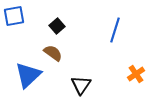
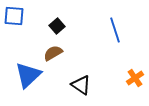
blue square: rotated 15 degrees clockwise
blue line: rotated 35 degrees counterclockwise
brown semicircle: rotated 66 degrees counterclockwise
orange cross: moved 1 px left, 4 px down
black triangle: rotated 30 degrees counterclockwise
